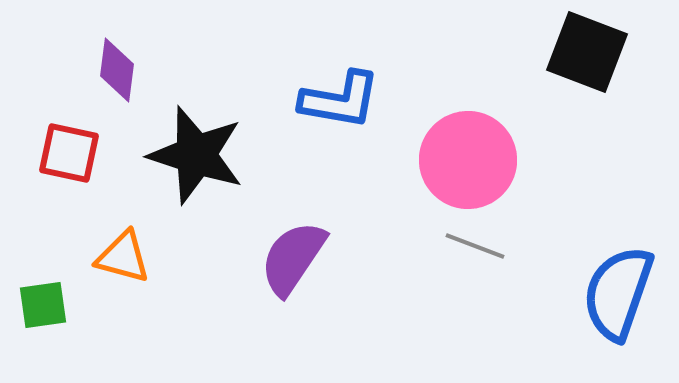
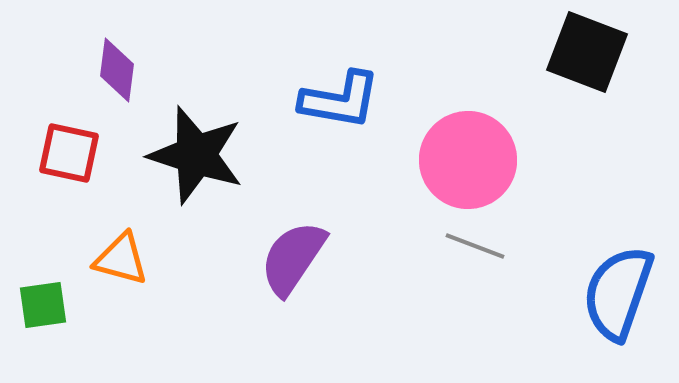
orange triangle: moved 2 px left, 2 px down
